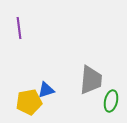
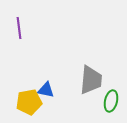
blue triangle: rotated 30 degrees clockwise
